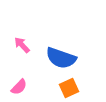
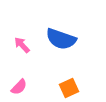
blue semicircle: moved 19 px up
